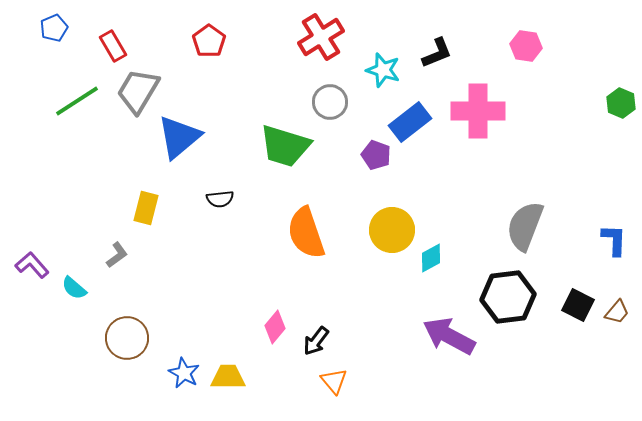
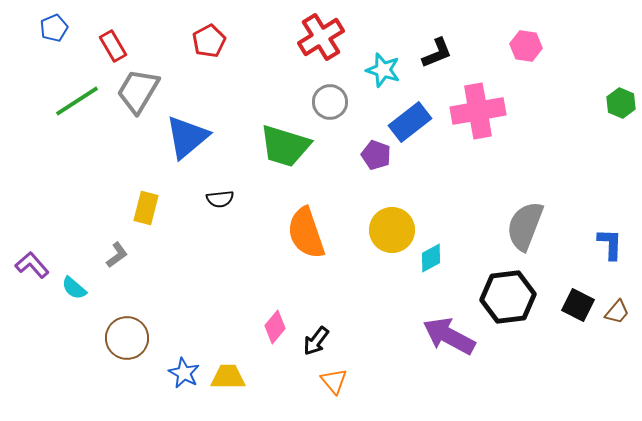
red pentagon: rotated 8 degrees clockwise
pink cross: rotated 10 degrees counterclockwise
blue triangle: moved 8 px right
blue L-shape: moved 4 px left, 4 px down
